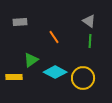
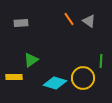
gray rectangle: moved 1 px right, 1 px down
orange line: moved 15 px right, 18 px up
green line: moved 11 px right, 20 px down
cyan diamond: moved 11 px down; rotated 10 degrees counterclockwise
